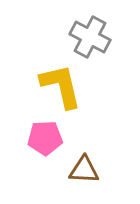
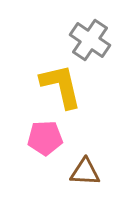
gray cross: moved 3 px down; rotated 6 degrees clockwise
brown triangle: moved 1 px right, 2 px down
